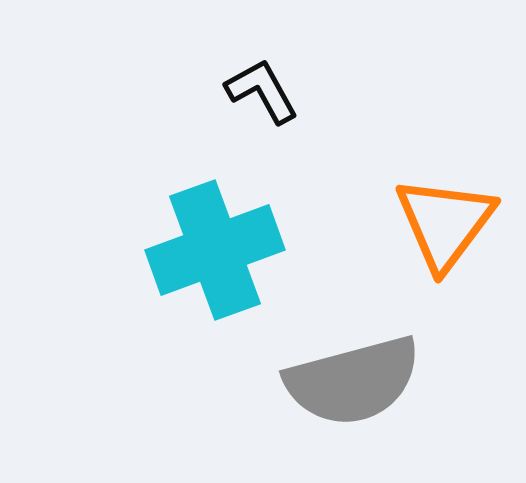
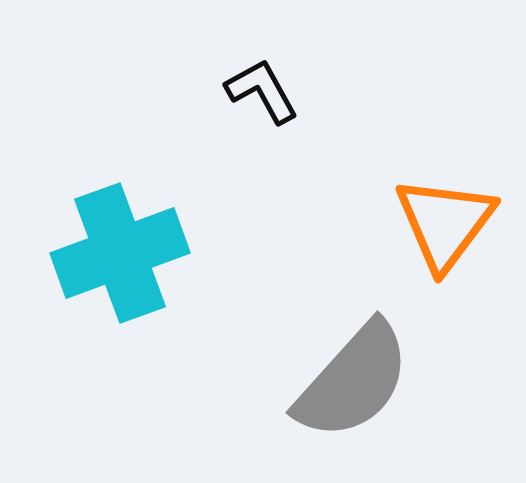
cyan cross: moved 95 px left, 3 px down
gray semicircle: rotated 33 degrees counterclockwise
